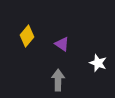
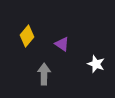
white star: moved 2 px left, 1 px down
gray arrow: moved 14 px left, 6 px up
